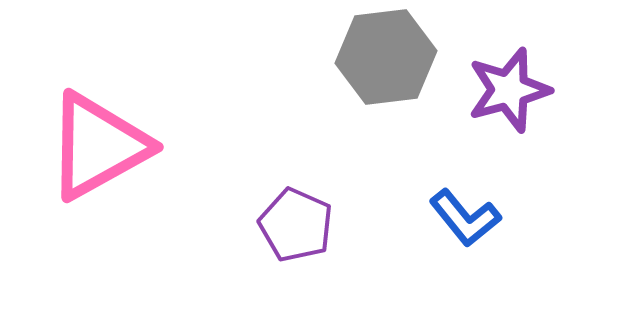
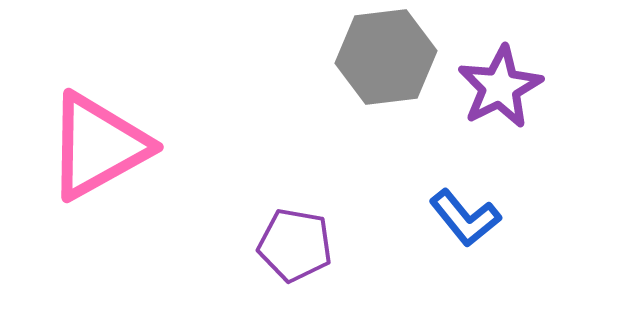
purple star: moved 9 px left, 3 px up; rotated 12 degrees counterclockwise
purple pentagon: moved 1 px left, 20 px down; rotated 14 degrees counterclockwise
